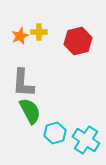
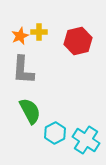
gray L-shape: moved 13 px up
cyan hexagon: rotated 10 degrees counterclockwise
